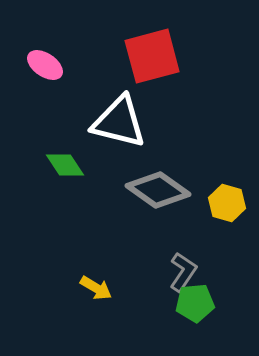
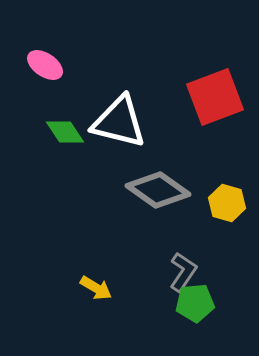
red square: moved 63 px right, 41 px down; rotated 6 degrees counterclockwise
green diamond: moved 33 px up
